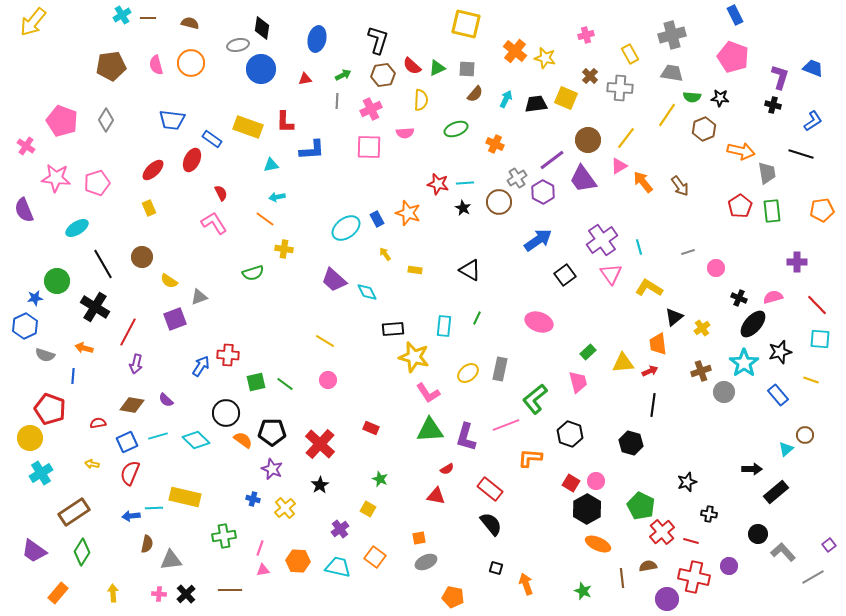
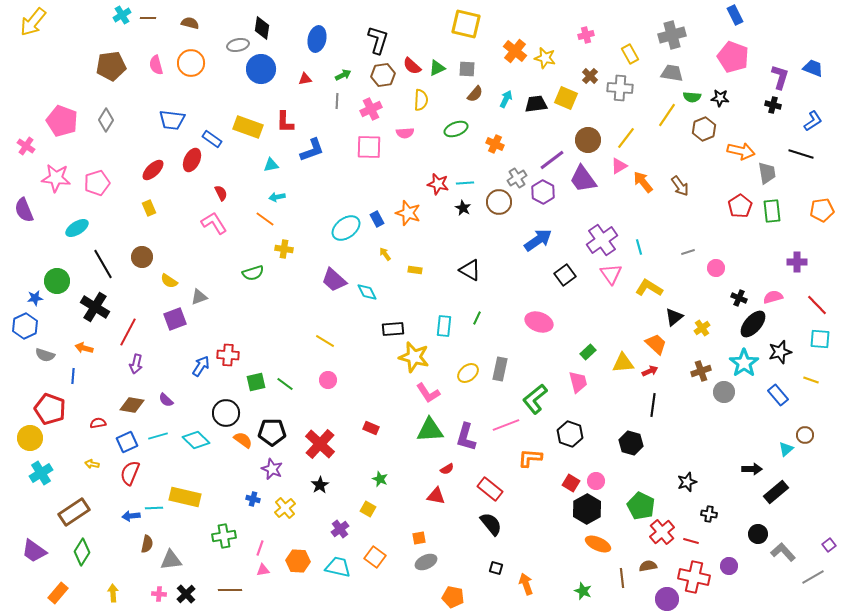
blue L-shape at (312, 150): rotated 16 degrees counterclockwise
orange trapezoid at (658, 344): moved 2 px left; rotated 140 degrees clockwise
